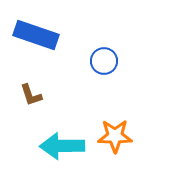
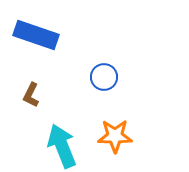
blue circle: moved 16 px down
brown L-shape: rotated 45 degrees clockwise
cyan arrow: rotated 69 degrees clockwise
